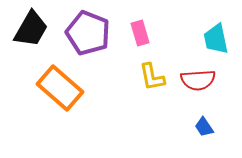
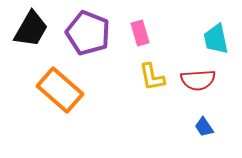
orange rectangle: moved 2 px down
